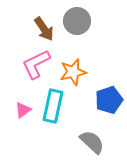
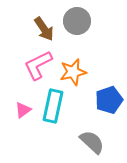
pink L-shape: moved 2 px right, 1 px down
